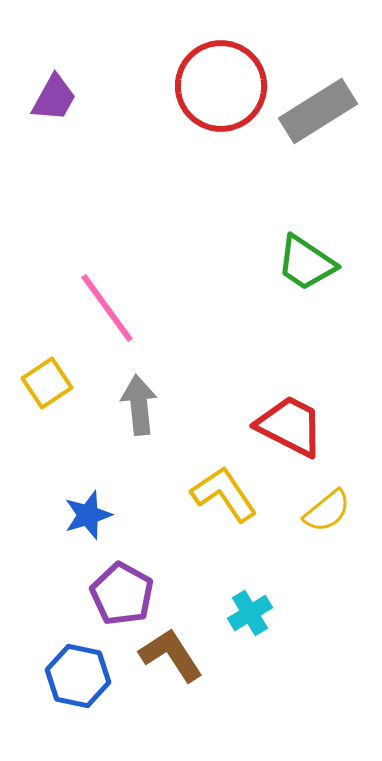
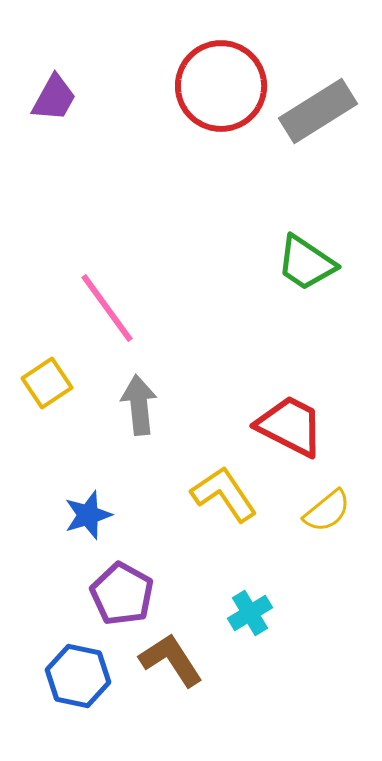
brown L-shape: moved 5 px down
